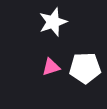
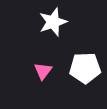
pink triangle: moved 8 px left, 4 px down; rotated 36 degrees counterclockwise
